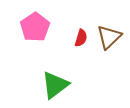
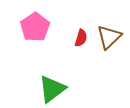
green triangle: moved 3 px left, 4 px down
